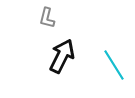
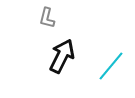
cyan line: moved 3 px left, 1 px down; rotated 72 degrees clockwise
